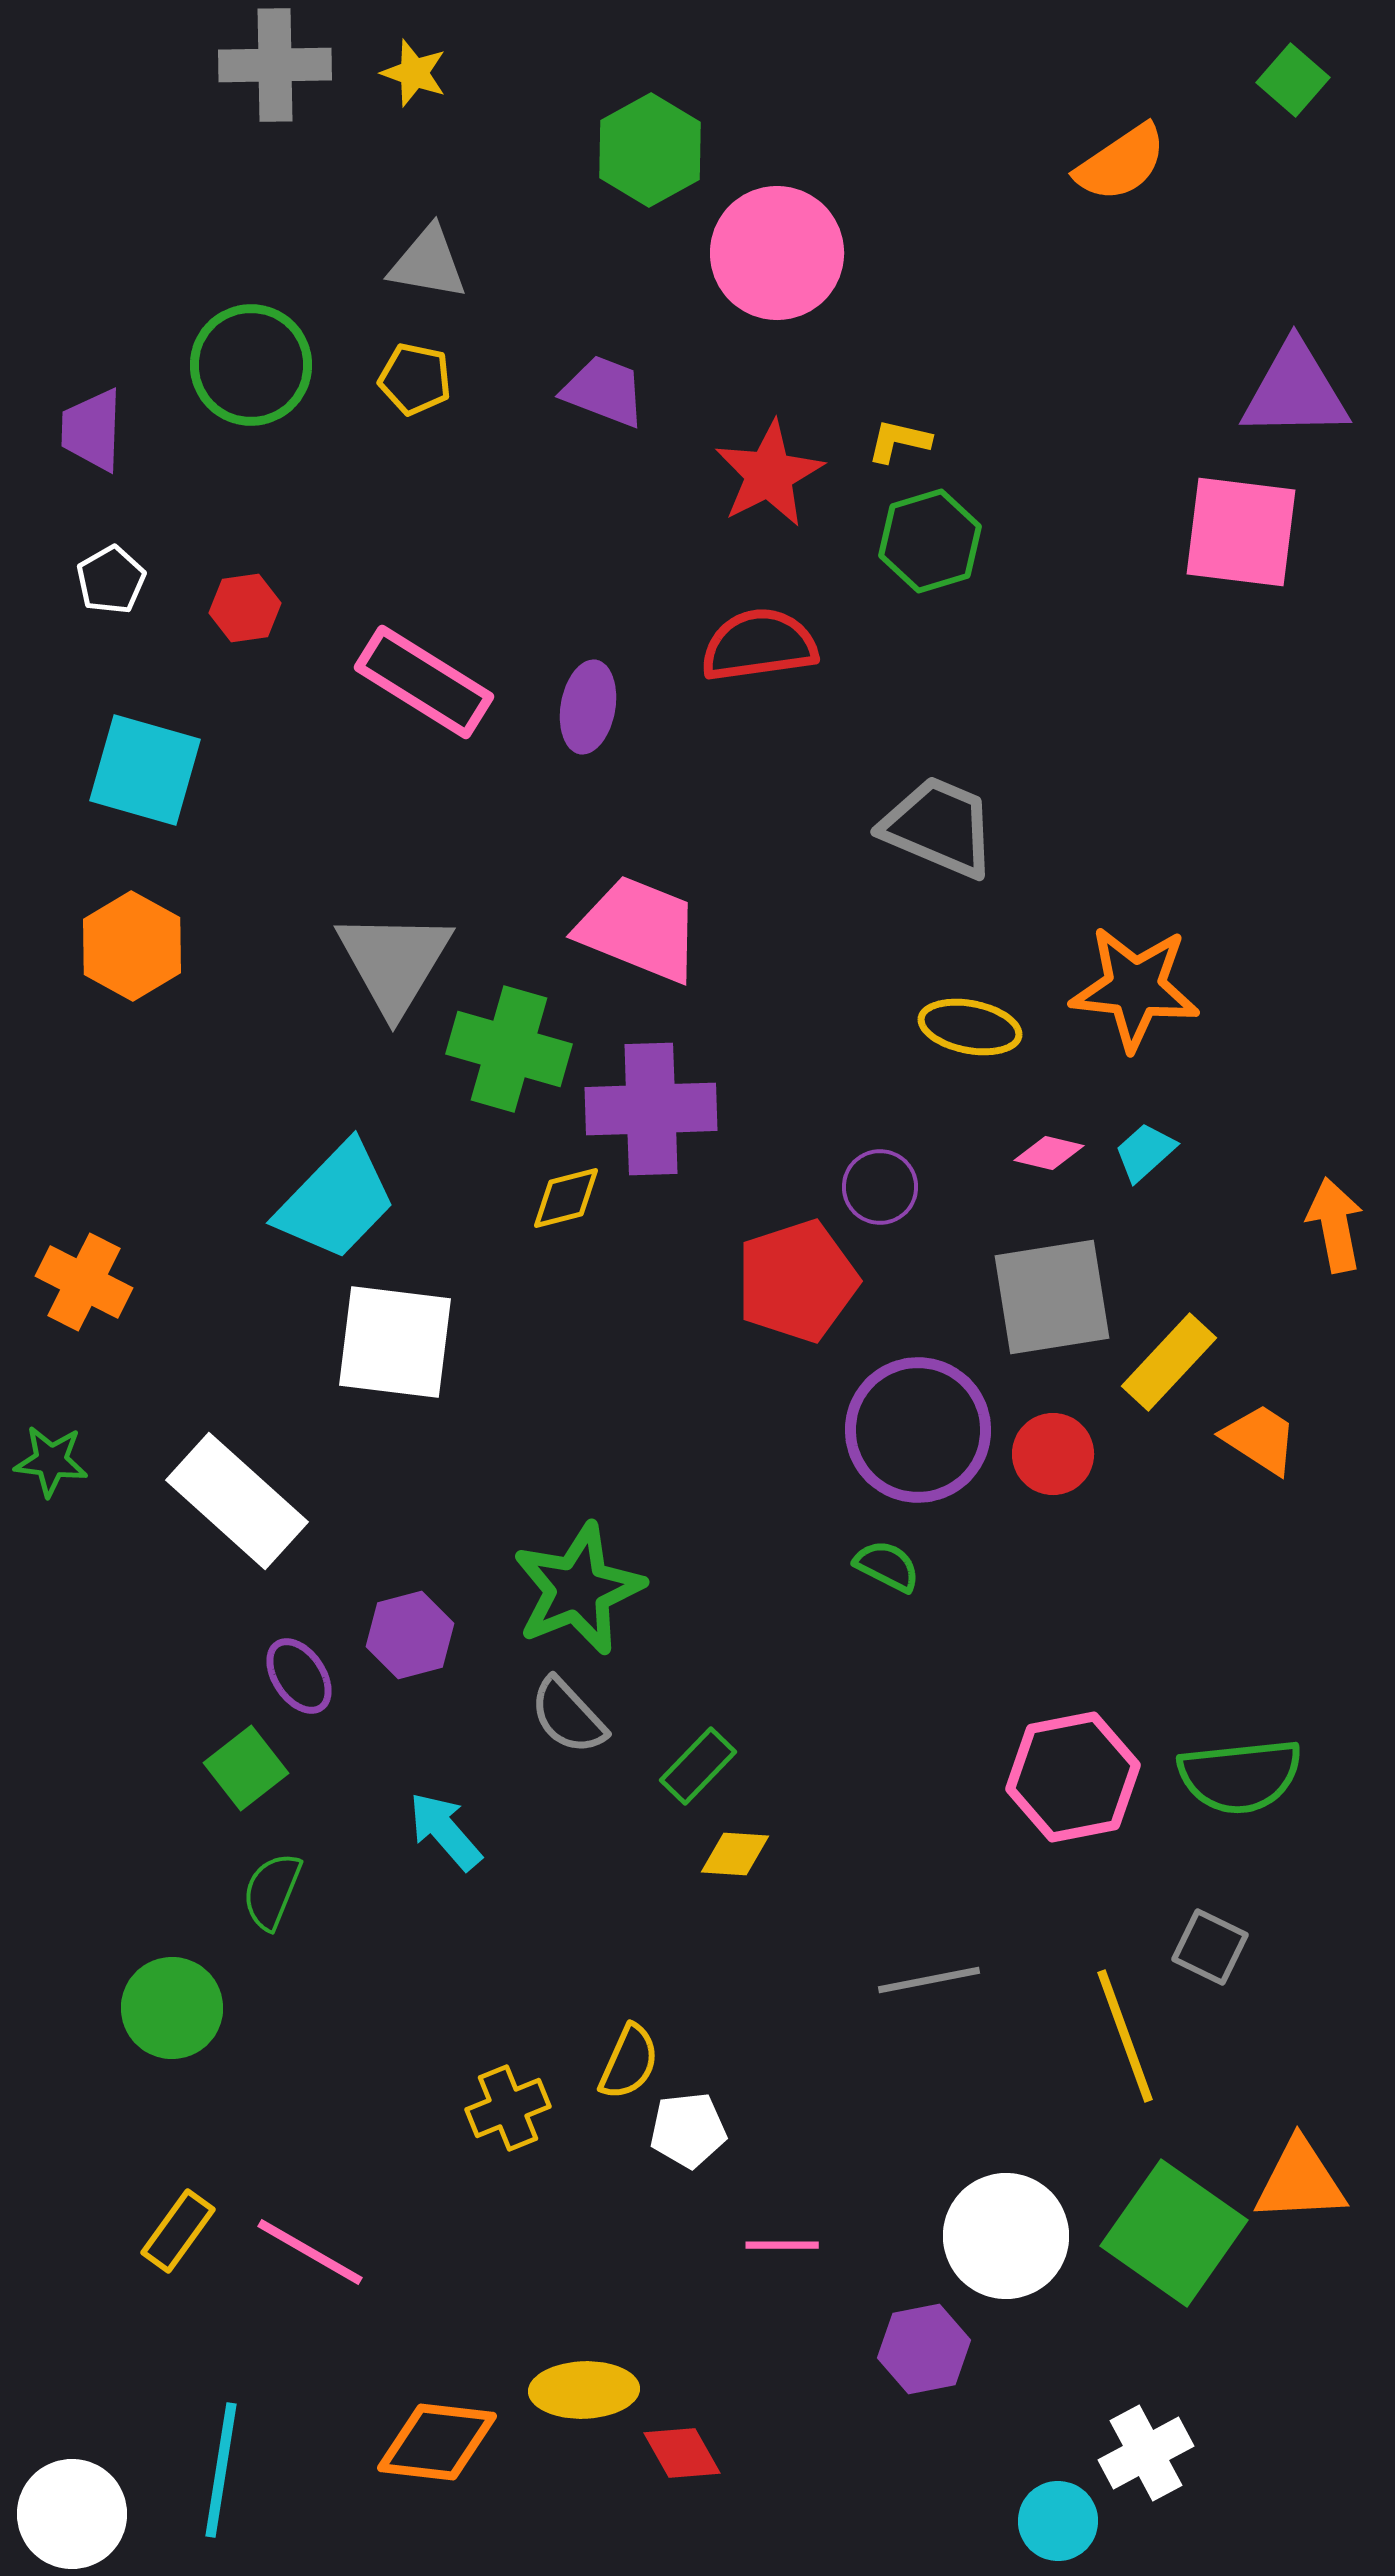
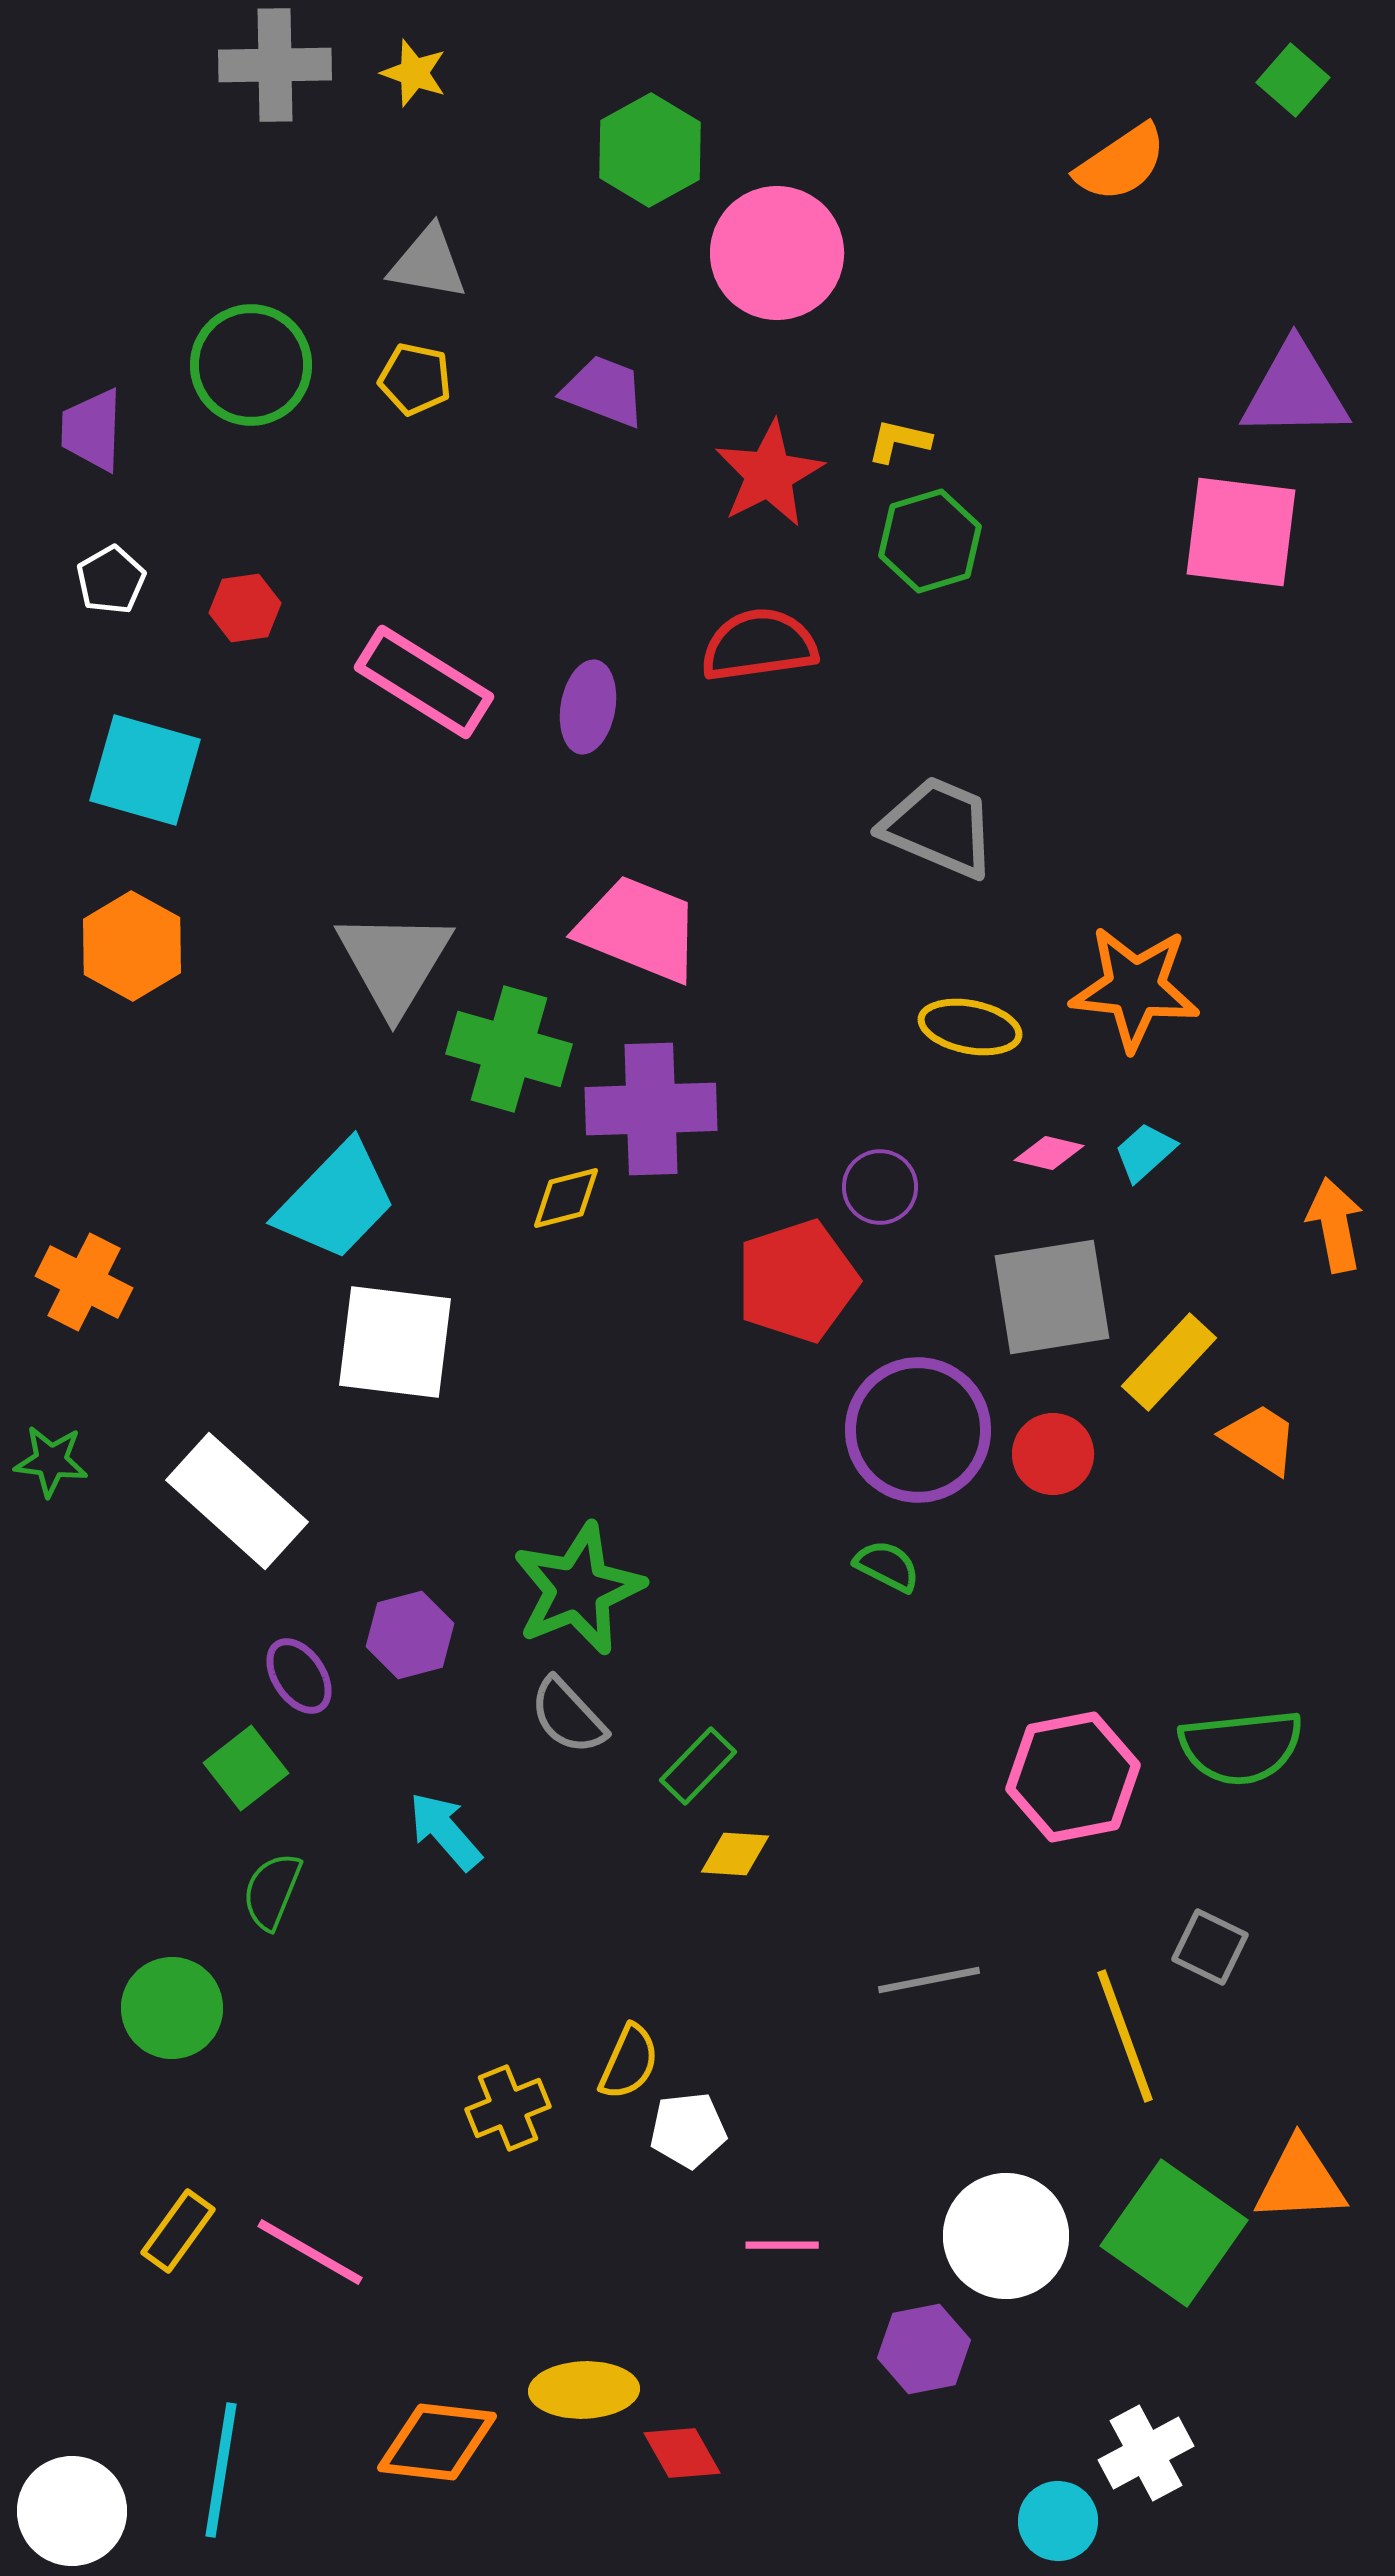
green semicircle at (1240, 1776): moved 1 px right, 29 px up
white circle at (72, 2514): moved 3 px up
